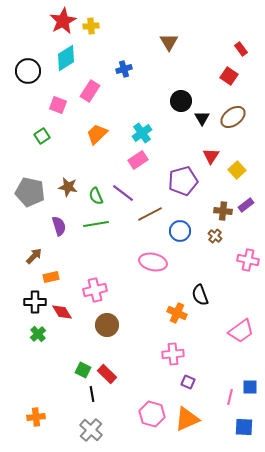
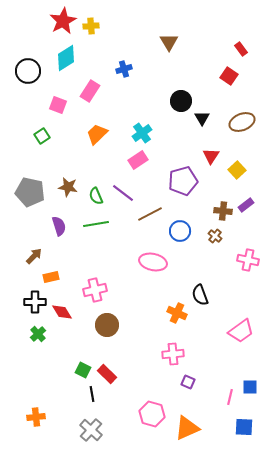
brown ellipse at (233, 117): moved 9 px right, 5 px down; rotated 15 degrees clockwise
orange triangle at (187, 419): moved 9 px down
